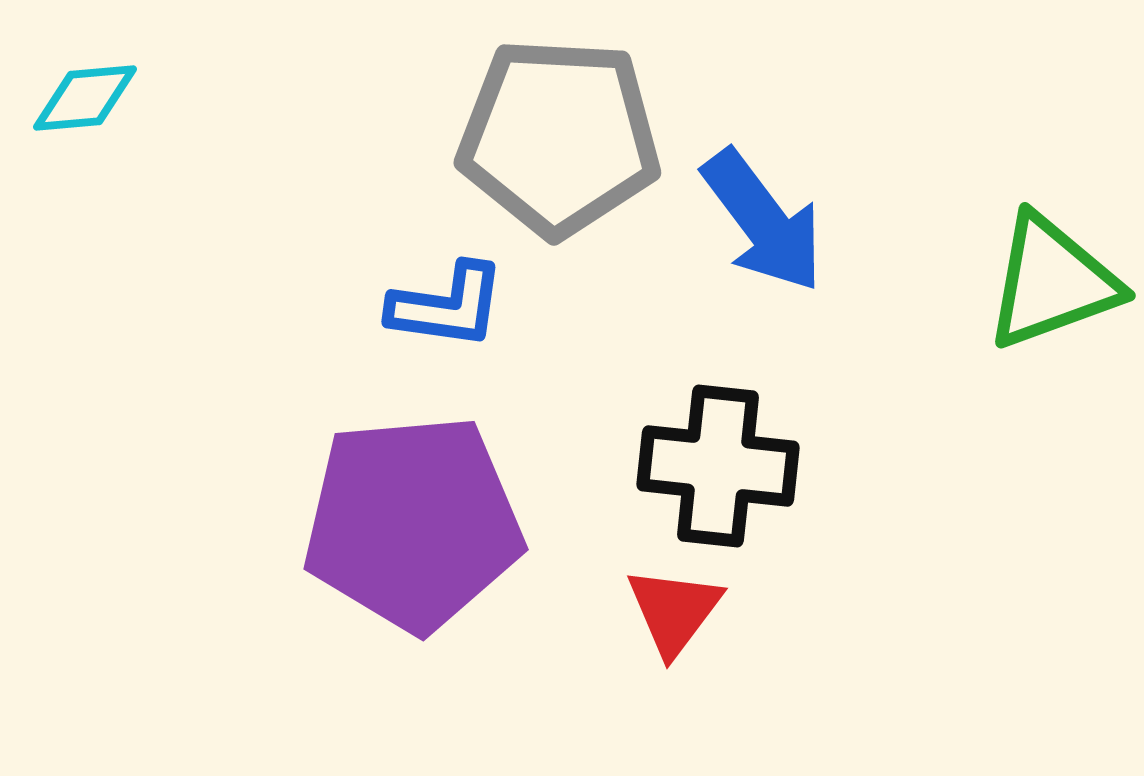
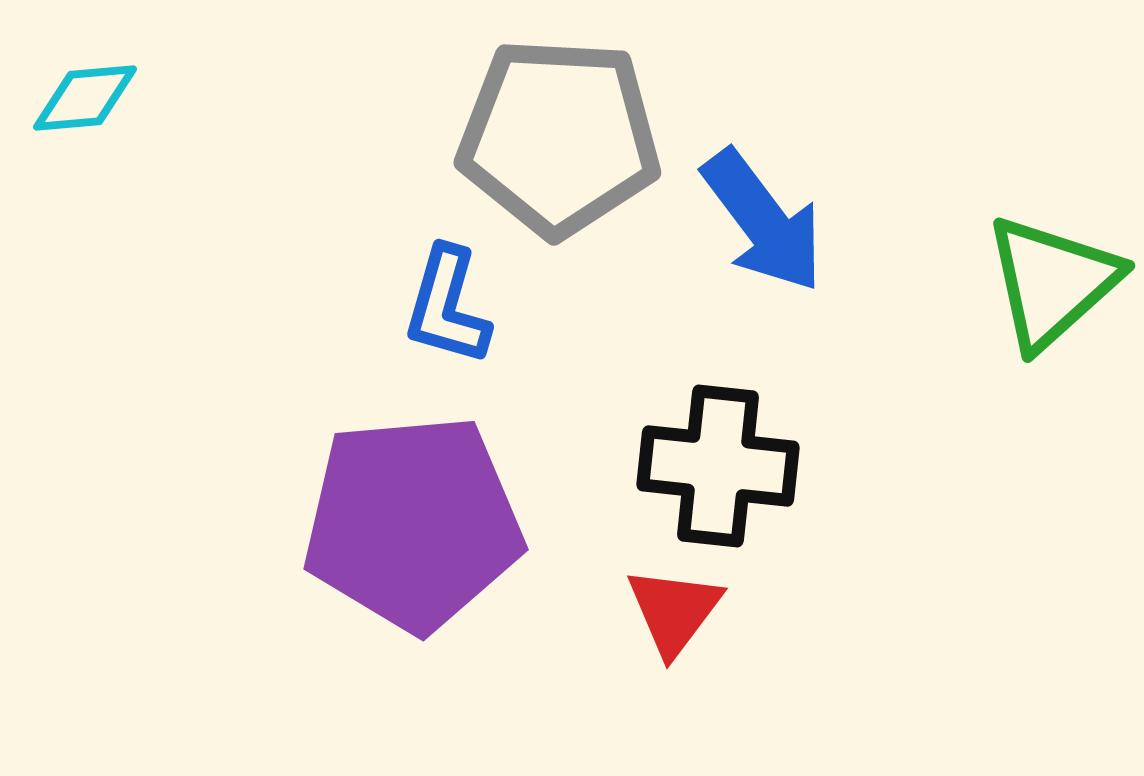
green triangle: rotated 22 degrees counterclockwise
blue L-shape: rotated 98 degrees clockwise
